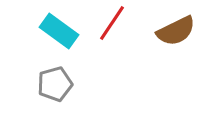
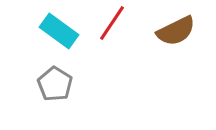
gray pentagon: rotated 24 degrees counterclockwise
